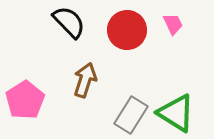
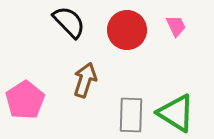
pink trapezoid: moved 3 px right, 2 px down
gray rectangle: rotated 30 degrees counterclockwise
